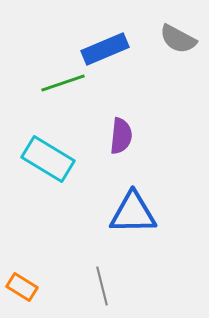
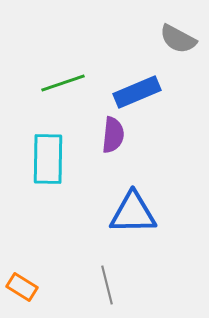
blue rectangle: moved 32 px right, 43 px down
purple semicircle: moved 8 px left, 1 px up
cyan rectangle: rotated 60 degrees clockwise
gray line: moved 5 px right, 1 px up
